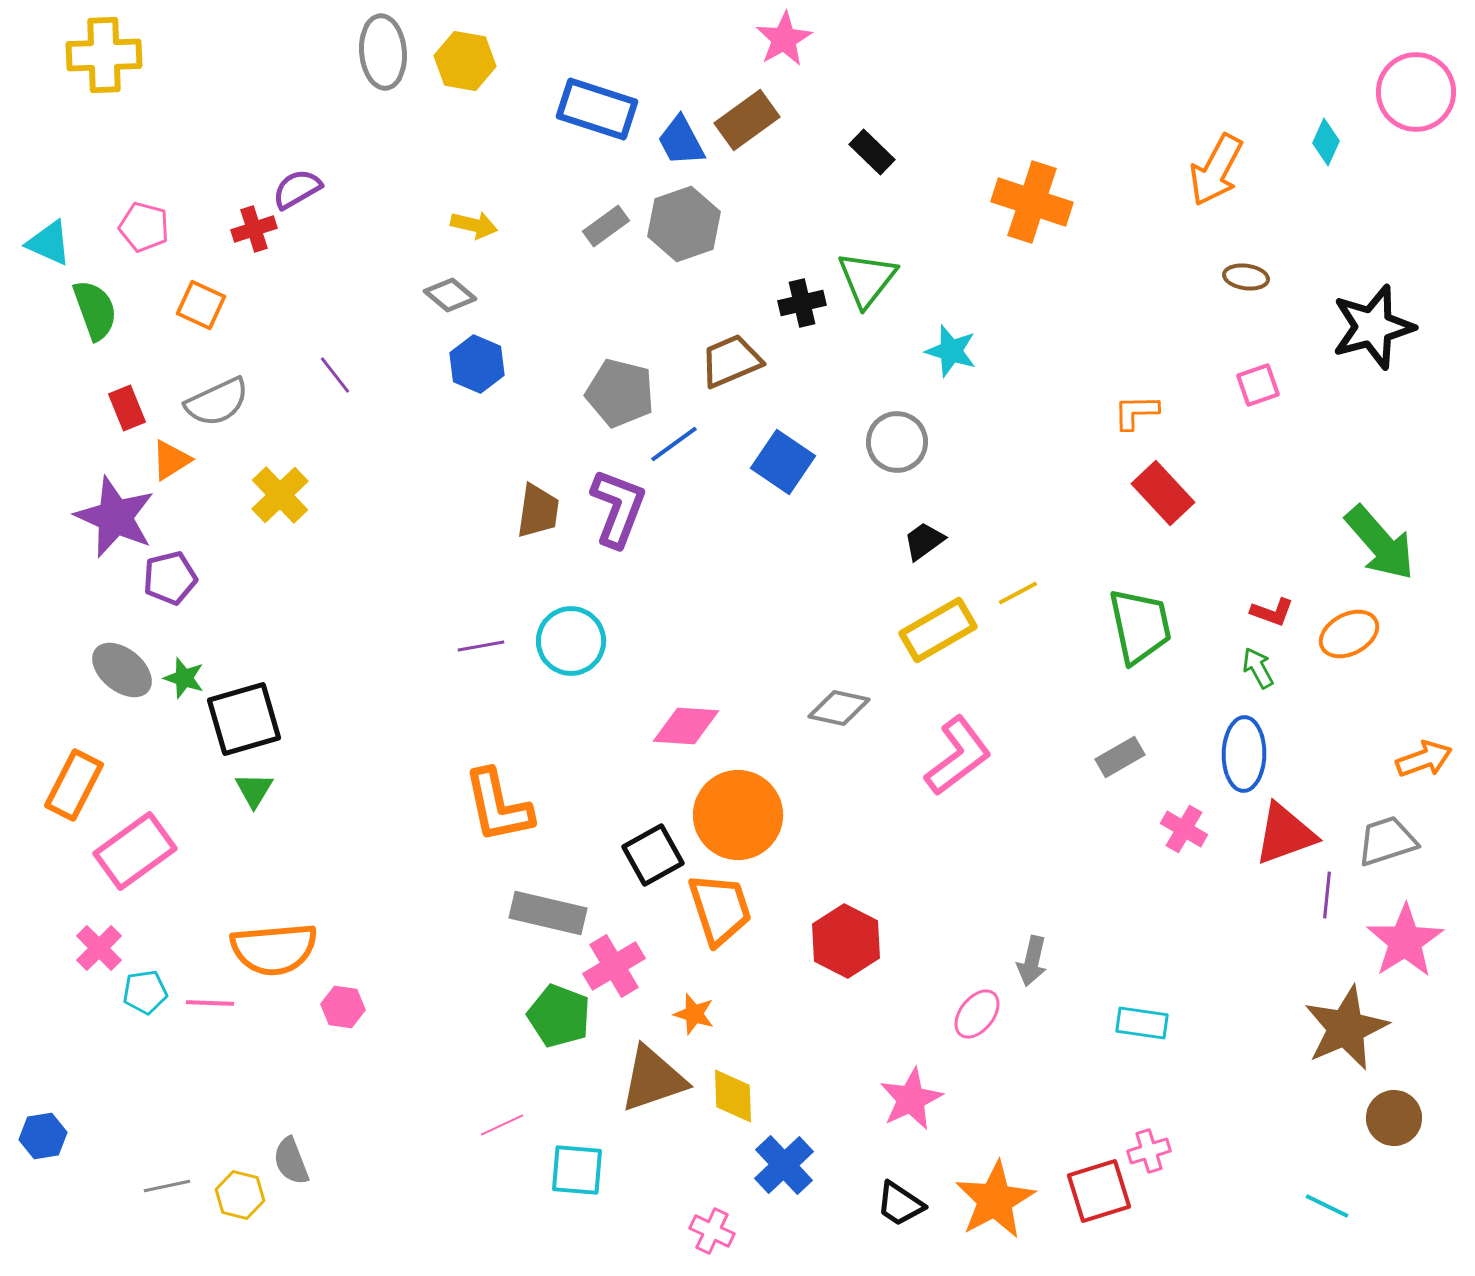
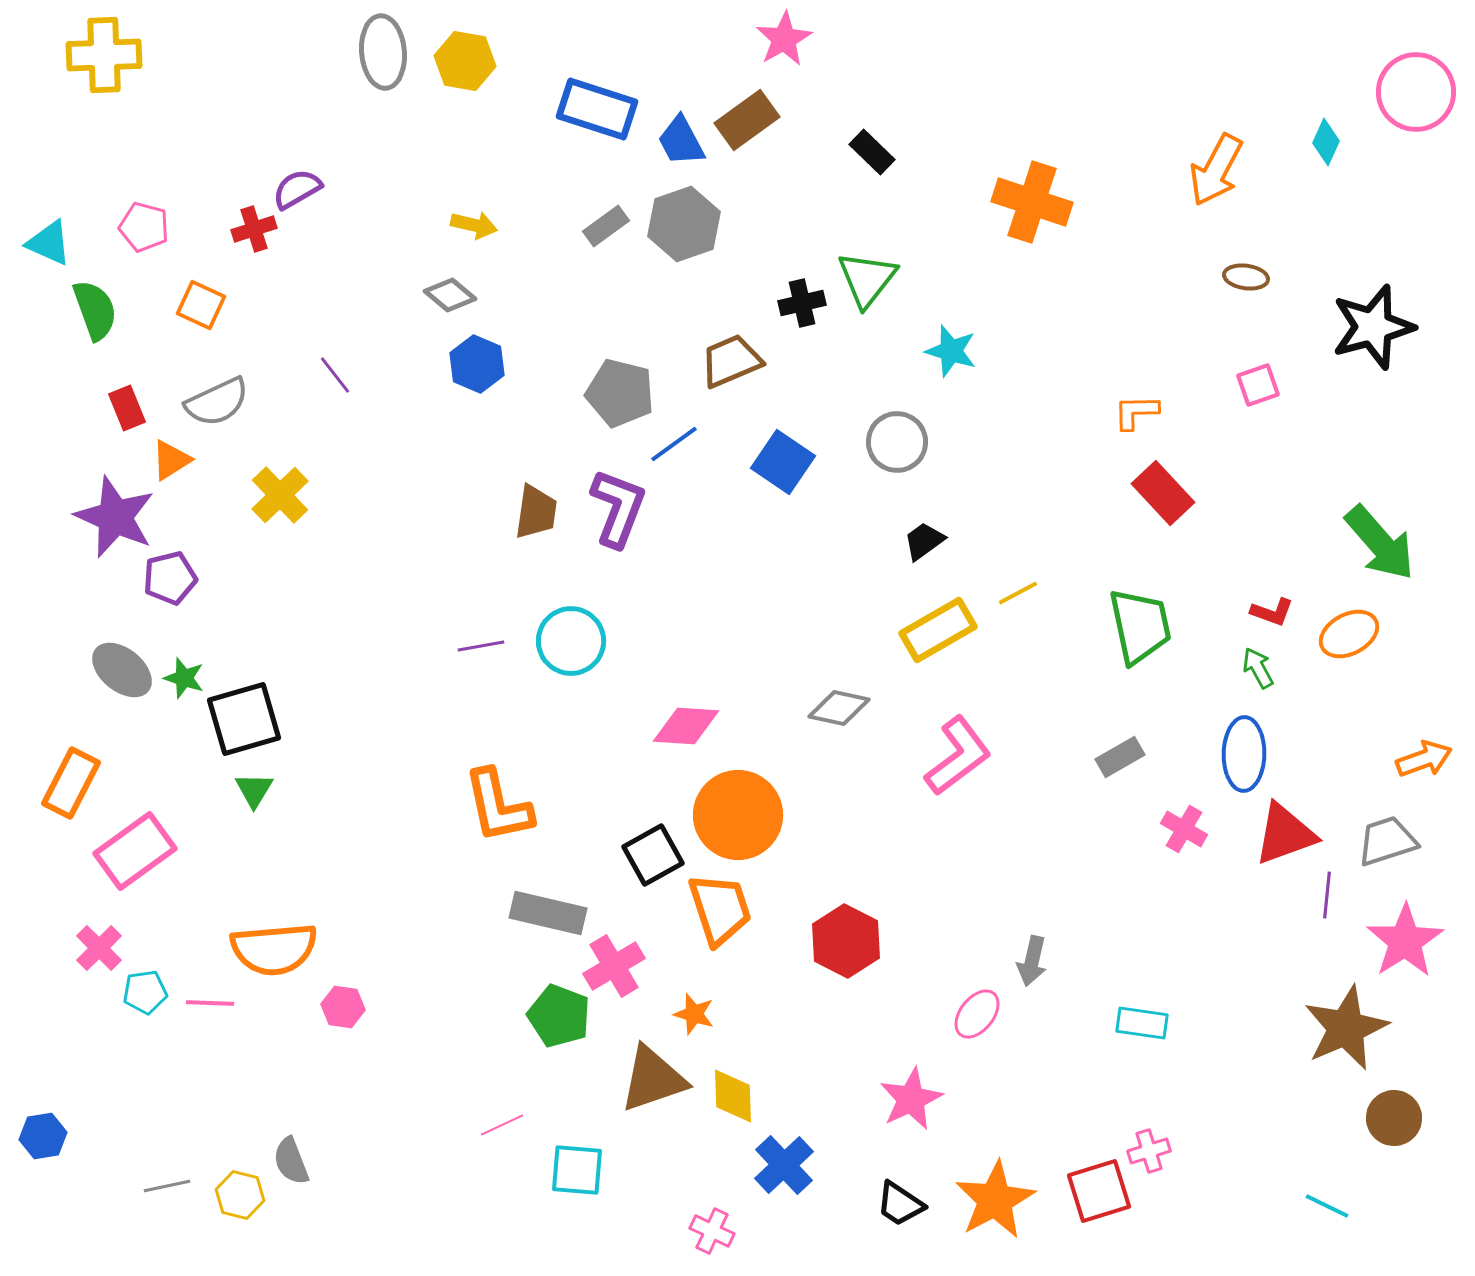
brown trapezoid at (538, 511): moved 2 px left, 1 px down
orange rectangle at (74, 785): moved 3 px left, 2 px up
